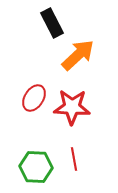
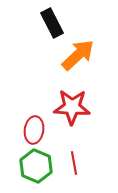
red ellipse: moved 32 px down; rotated 24 degrees counterclockwise
red line: moved 4 px down
green hexagon: moved 1 px up; rotated 20 degrees clockwise
